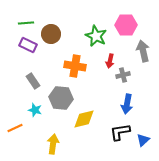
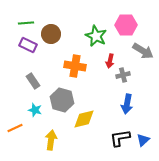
gray arrow: rotated 135 degrees clockwise
gray hexagon: moved 1 px right, 2 px down; rotated 10 degrees clockwise
black L-shape: moved 6 px down
yellow arrow: moved 2 px left, 4 px up
